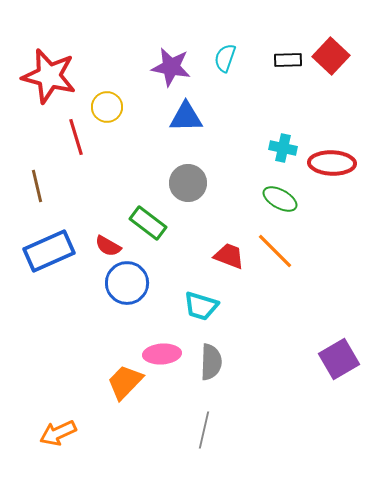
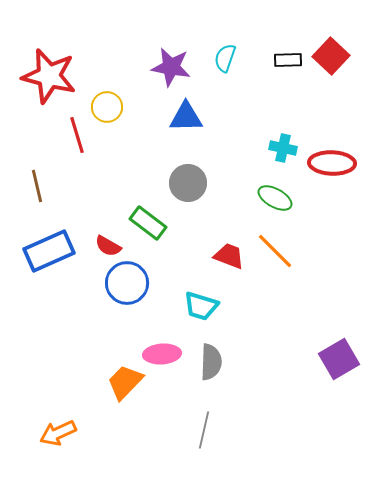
red line: moved 1 px right, 2 px up
green ellipse: moved 5 px left, 1 px up
